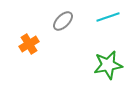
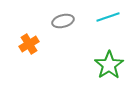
gray ellipse: rotated 30 degrees clockwise
green star: moved 1 px right; rotated 24 degrees counterclockwise
